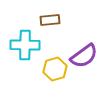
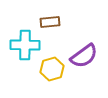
brown rectangle: moved 2 px down
yellow hexagon: moved 3 px left
